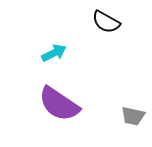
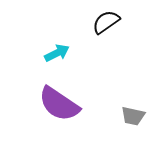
black semicircle: rotated 116 degrees clockwise
cyan arrow: moved 3 px right
